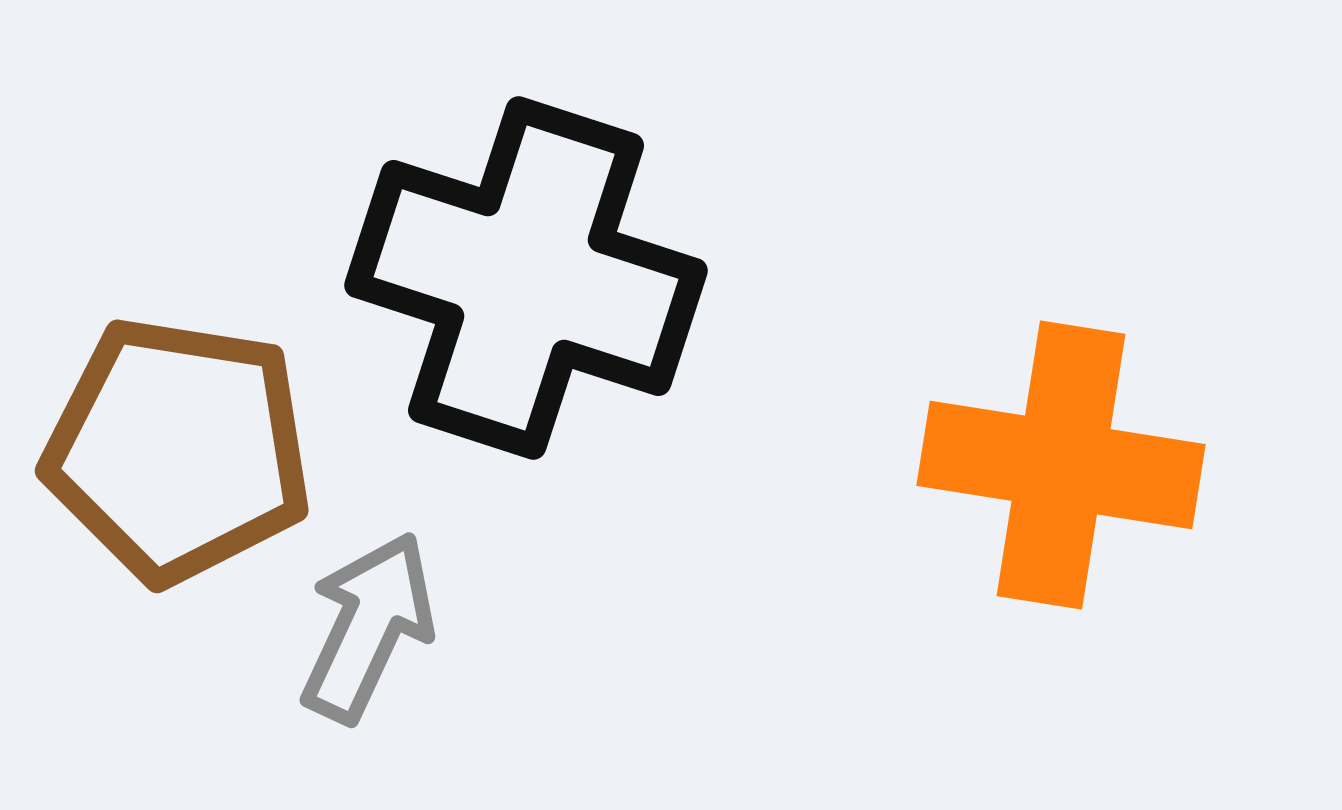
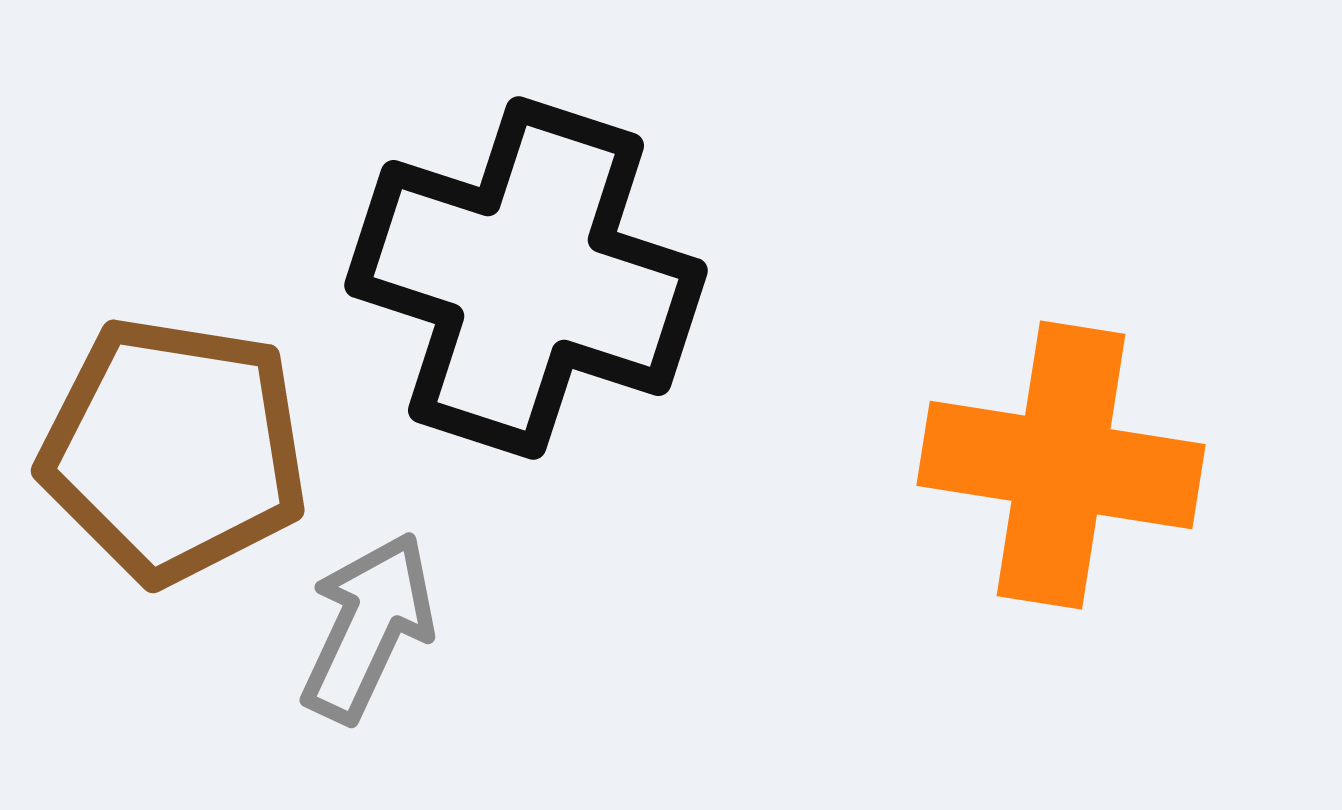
brown pentagon: moved 4 px left
